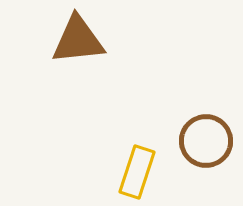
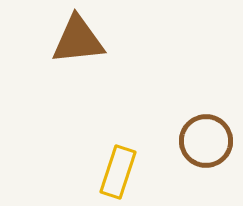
yellow rectangle: moved 19 px left
